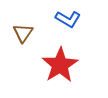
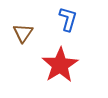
blue L-shape: rotated 105 degrees counterclockwise
